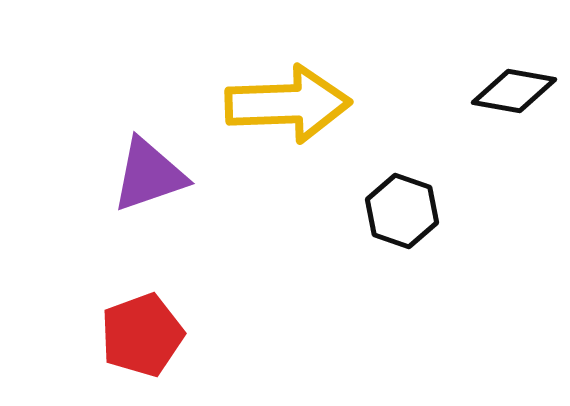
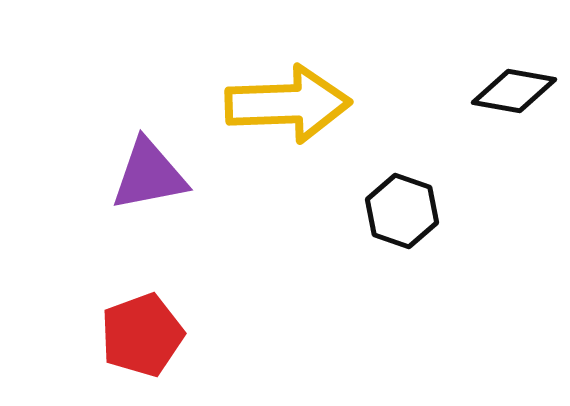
purple triangle: rotated 8 degrees clockwise
